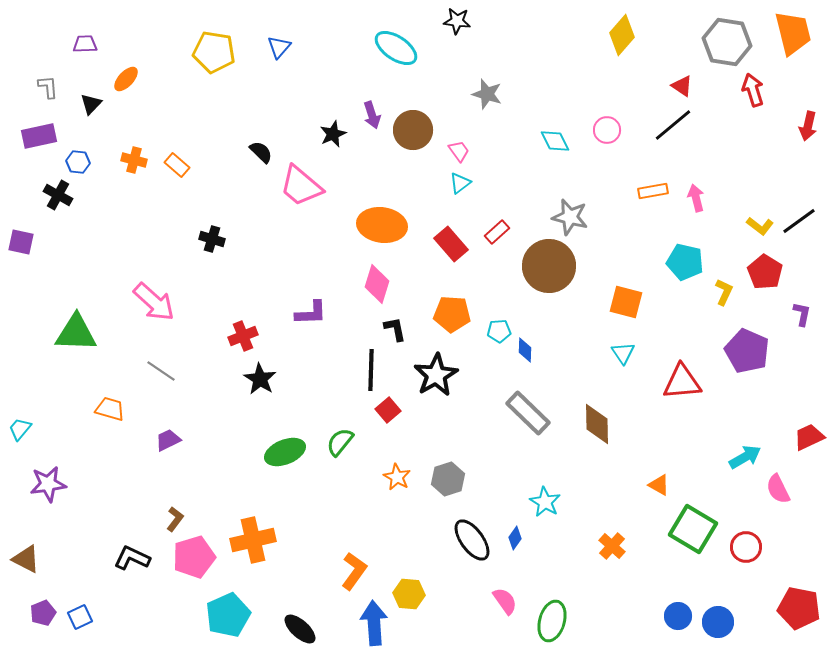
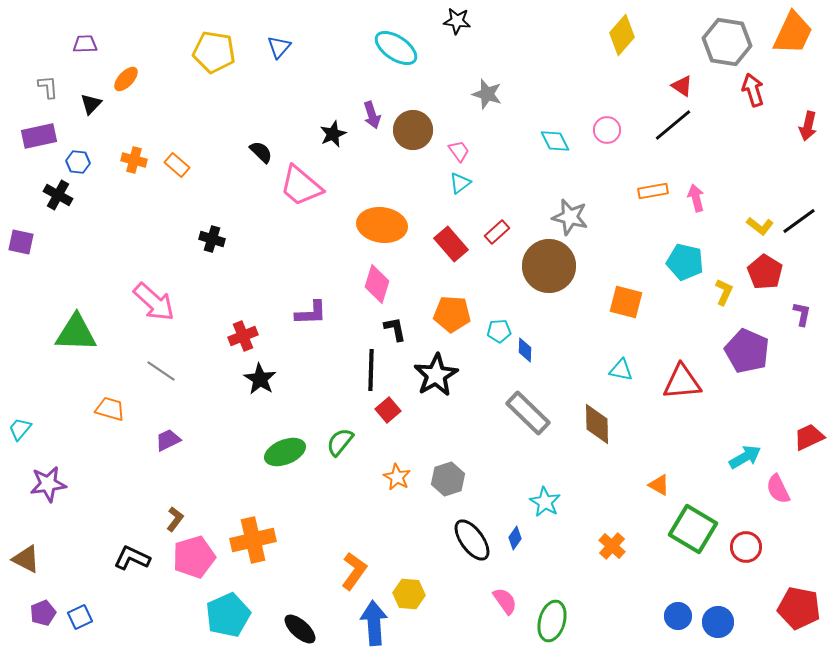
orange trapezoid at (793, 33): rotated 39 degrees clockwise
cyan triangle at (623, 353): moved 2 px left, 17 px down; rotated 45 degrees counterclockwise
